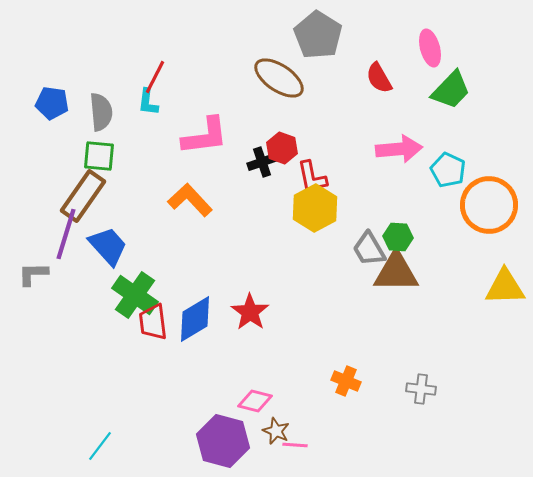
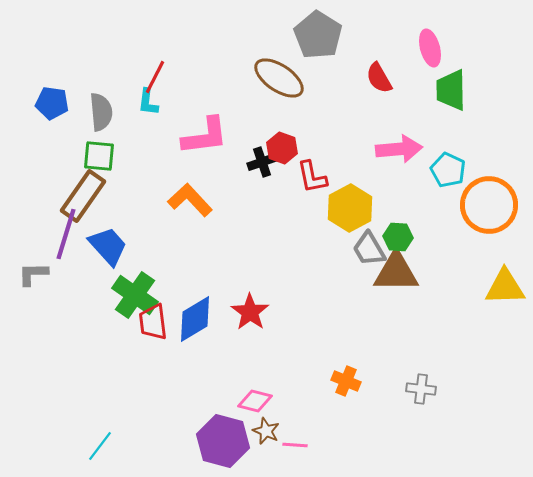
green trapezoid: rotated 135 degrees clockwise
yellow hexagon: moved 35 px right
brown star: moved 10 px left
